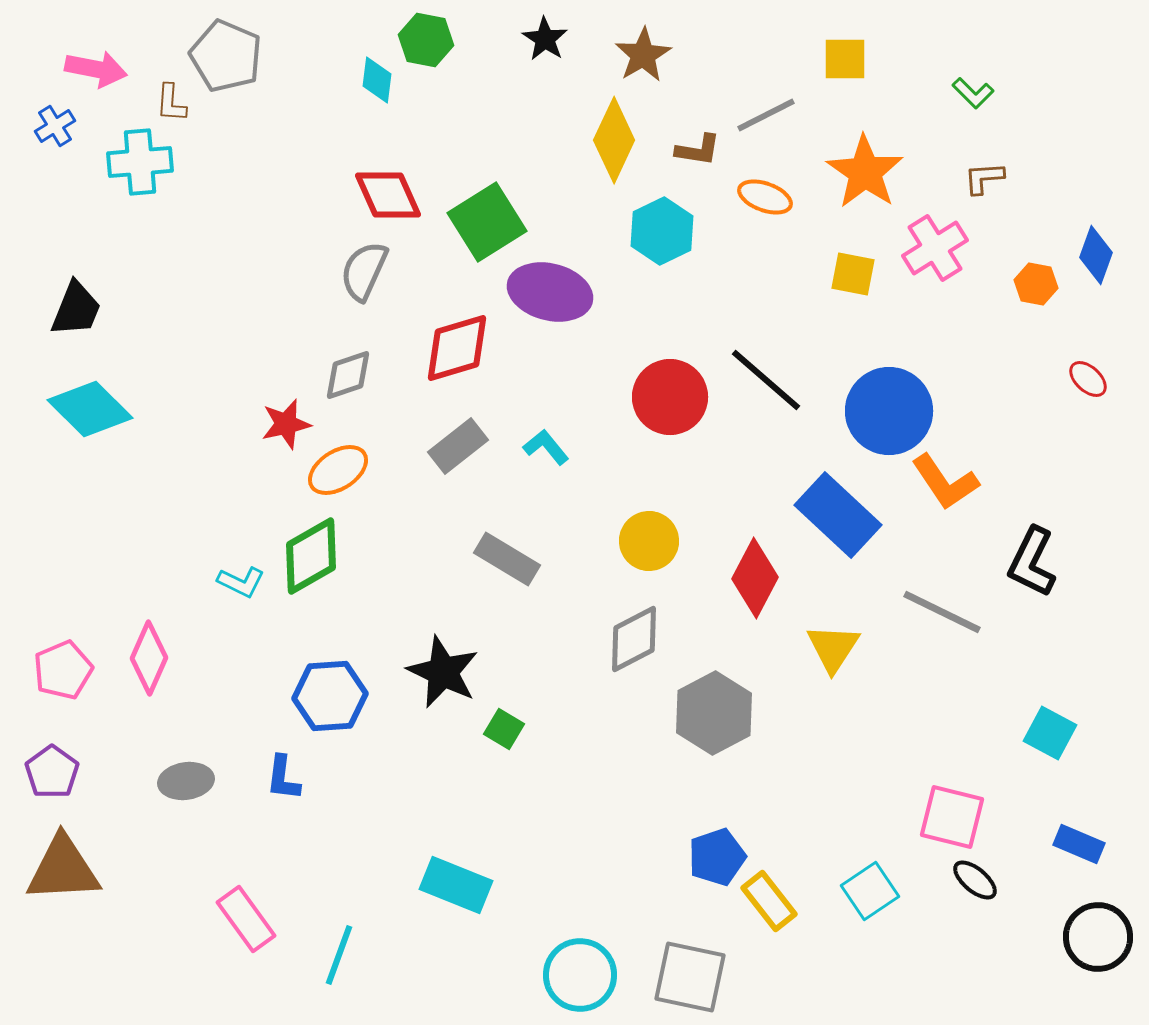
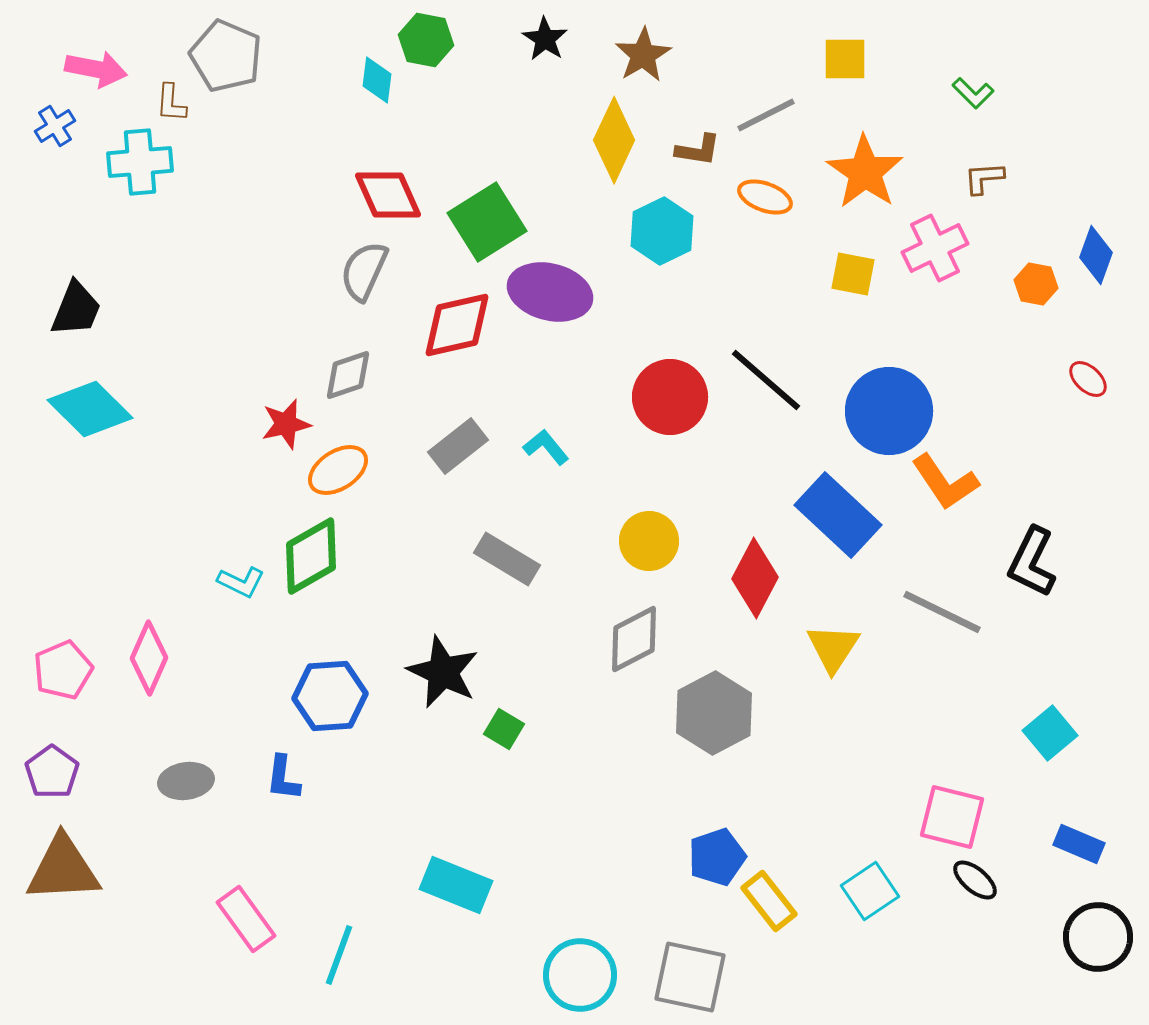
pink cross at (935, 248): rotated 6 degrees clockwise
red diamond at (457, 348): moved 23 px up; rotated 4 degrees clockwise
cyan square at (1050, 733): rotated 22 degrees clockwise
